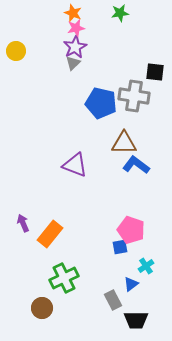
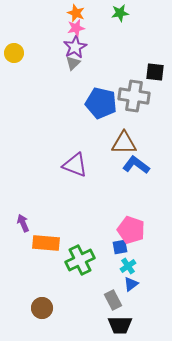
orange star: moved 3 px right
yellow circle: moved 2 px left, 2 px down
orange rectangle: moved 4 px left, 9 px down; rotated 56 degrees clockwise
cyan cross: moved 18 px left
green cross: moved 16 px right, 18 px up
black trapezoid: moved 16 px left, 5 px down
